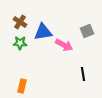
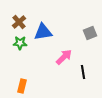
brown cross: moved 1 px left; rotated 16 degrees clockwise
gray square: moved 3 px right, 2 px down
pink arrow: moved 12 px down; rotated 72 degrees counterclockwise
black line: moved 2 px up
